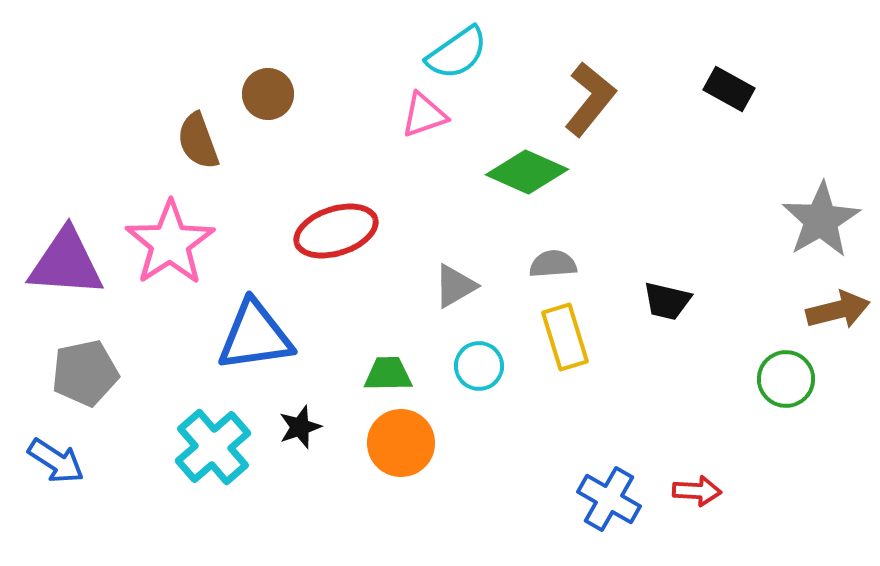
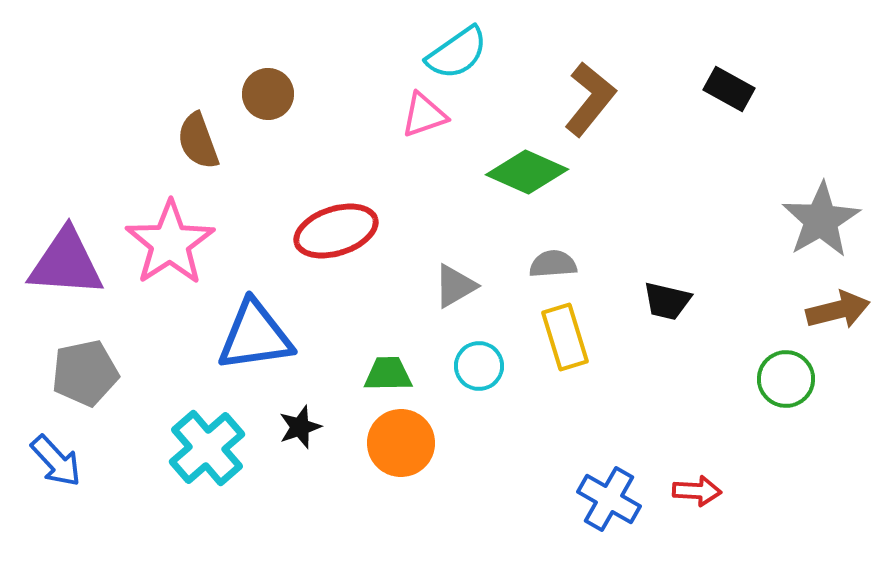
cyan cross: moved 6 px left, 1 px down
blue arrow: rotated 14 degrees clockwise
